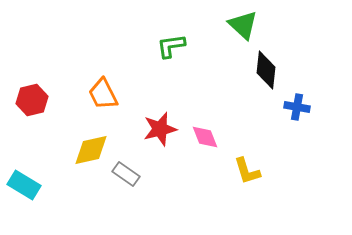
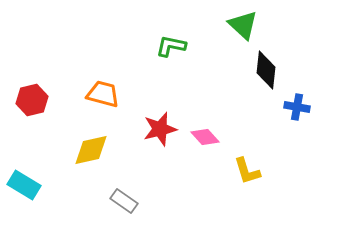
green L-shape: rotated 20 degrees clockwise
orange trapezoid: rotated 132 degrees clockwise
pink diamond: rotated 20 degrees counterclockwise
gray rectangle: moved 2 px left, 27 px down
